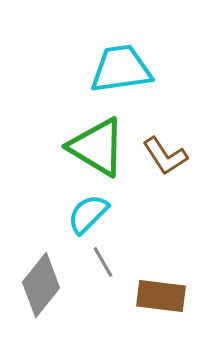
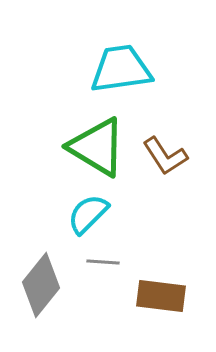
gray line: rotated 56 degrees counterclockwise
